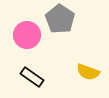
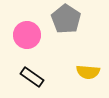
gray pentagon: moved 6 px right
yellow semicircle: rotated 15 degrees counterclockwise
